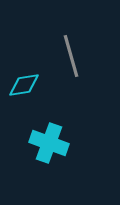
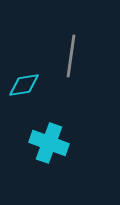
gray line: rotated 24 degrees clockwise
